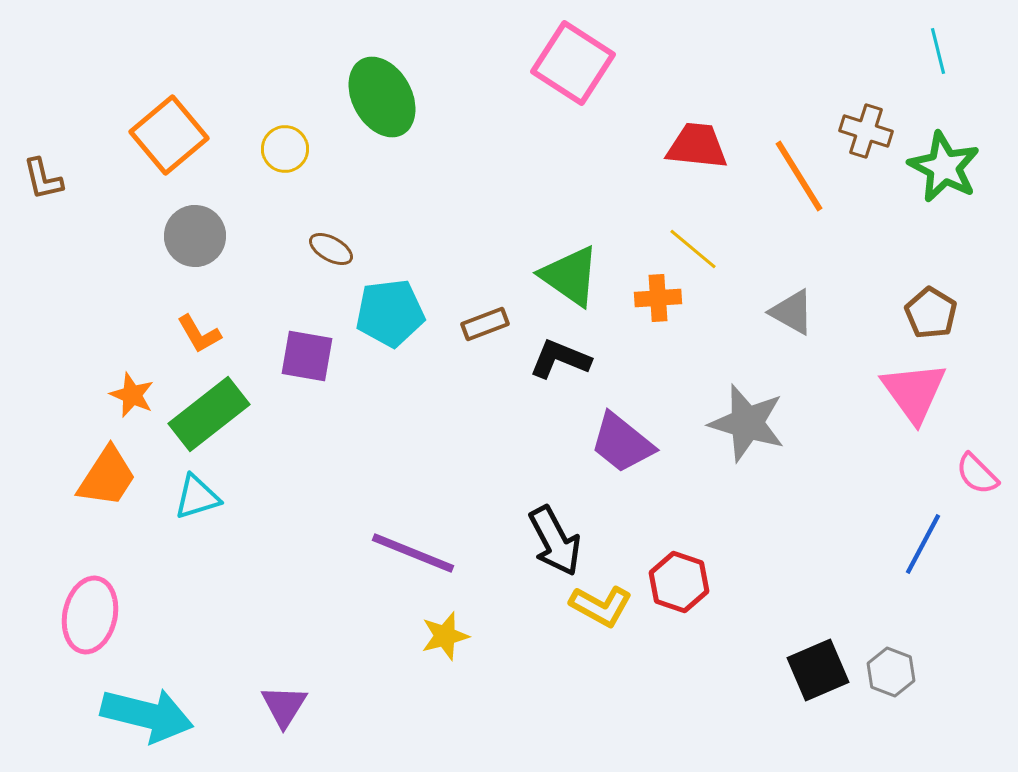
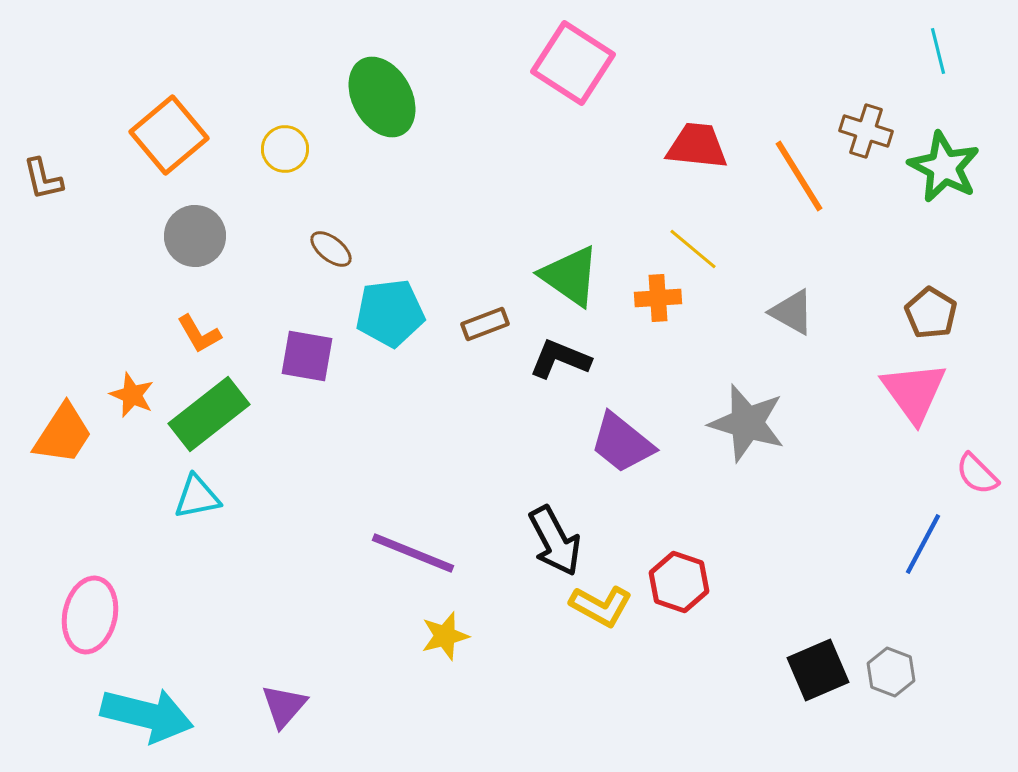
brown ellipse at (331, 249): rotated 9 degrees clockwise
orange trapezoid at (107, 477): moved 44 px left, 43 px up
cyan triangle at (197, 497): rotated 6 degrees clockwise
purple triangle at (284, 706): rotated 9 degrees clockwise
